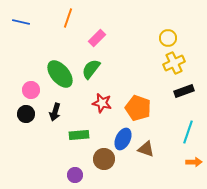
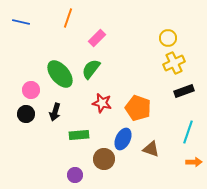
brown triangle: moved 5 px right
